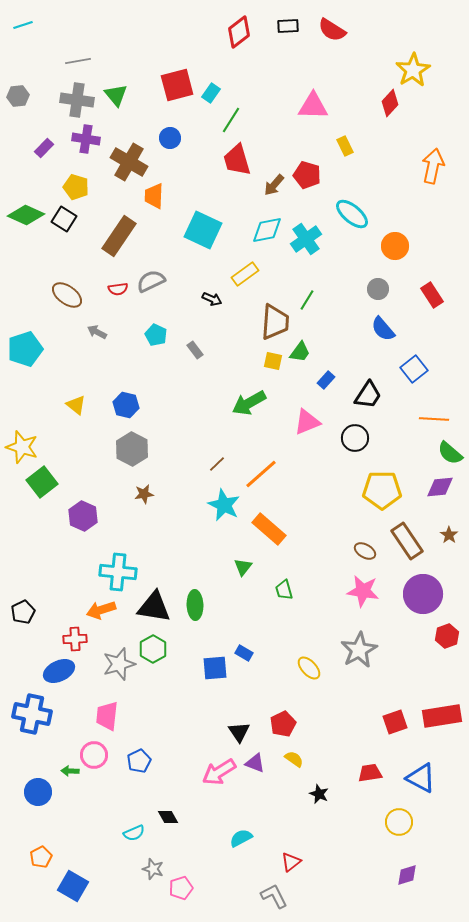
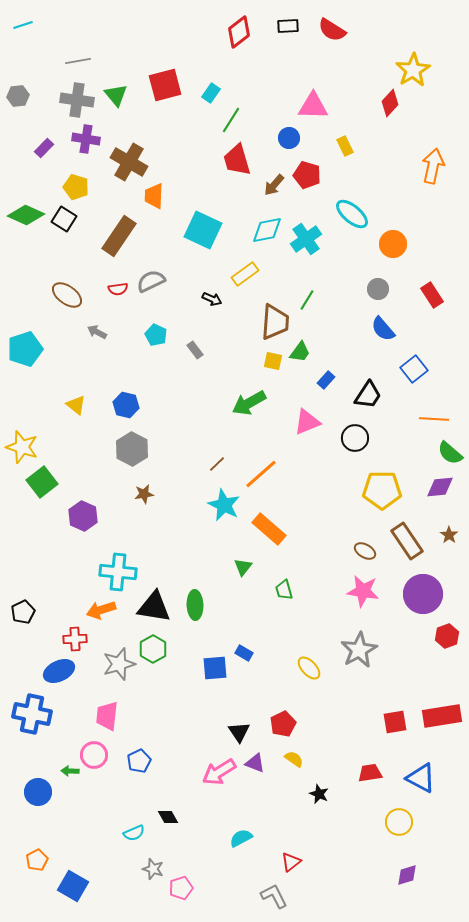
red square at (177, 85): moved 12 px left
blue circle at (170, 138): moved 119 px right
orange circle at (395, 246): moved 2 px left, 2 px up
red square at (395, 722): rotated 10 degrees clockwise
orange pentagon at (41, 857): moved 4 px left, 3 px down
